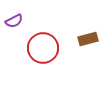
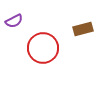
brown rectangle: moved 5 px left, 10 px up
